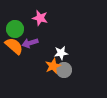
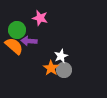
green circle: moved 2 px right, 1 px down
purple arrow: moved 1 px left, 2 px up; rotated 21 degrees clockwise
white star: moved 3 px down; rotated 16 degrees counterclockwise
orange star: moved 2 px left, 2 px down; rotated 14 degrees counterclockwise
